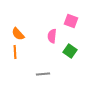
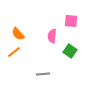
pink square: rotated 16 degrees counterclockwise
orange line: moved 1 px left; rotated 56 degrees clockwise
